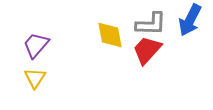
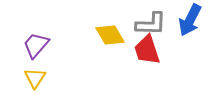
yellow diamond: rotated 20 degrees counterclockwise
red trapezoid: rotated 60 degrees counterclockwise
